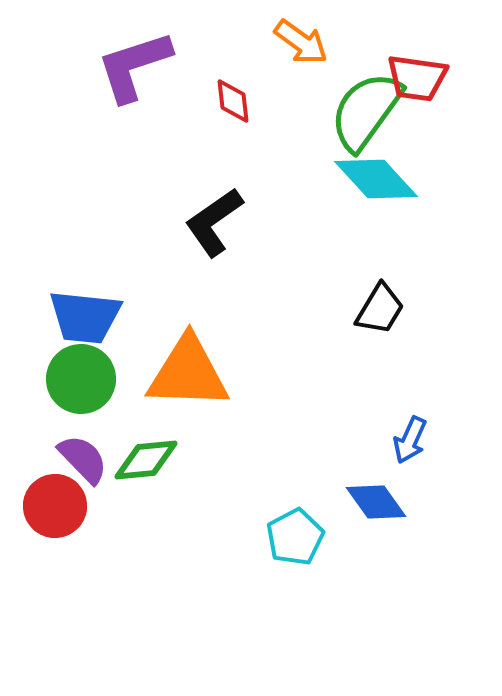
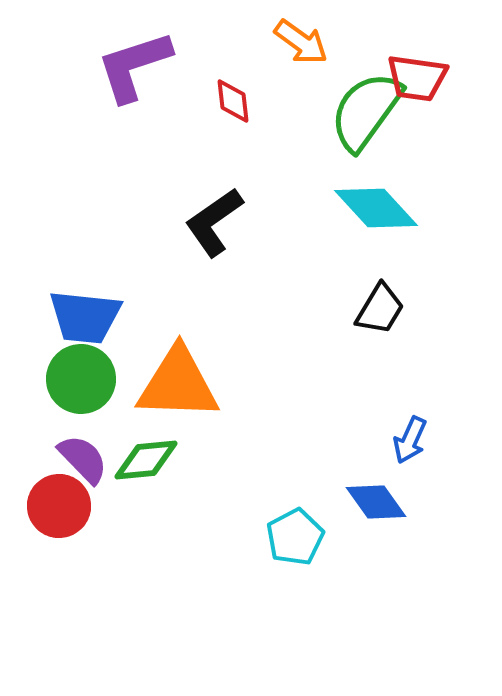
cyan diamond: moved 29 px down
orange triangle: moved 10 px left, 11 px down
red circle: moved 4 px right
